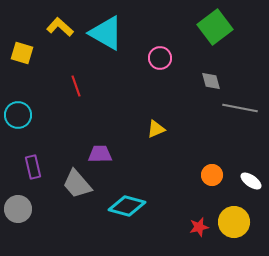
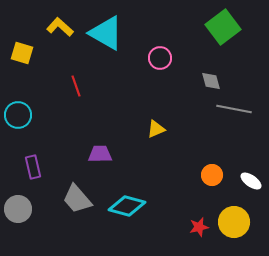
green square: moved 8 px right
gray line: moved 6 px left, 1 px down
gray trapezoid: moved 15 px down
